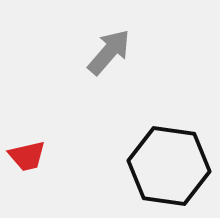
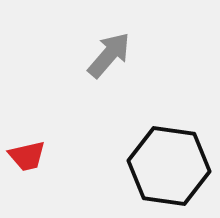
gray arrow: moved 3 px down
